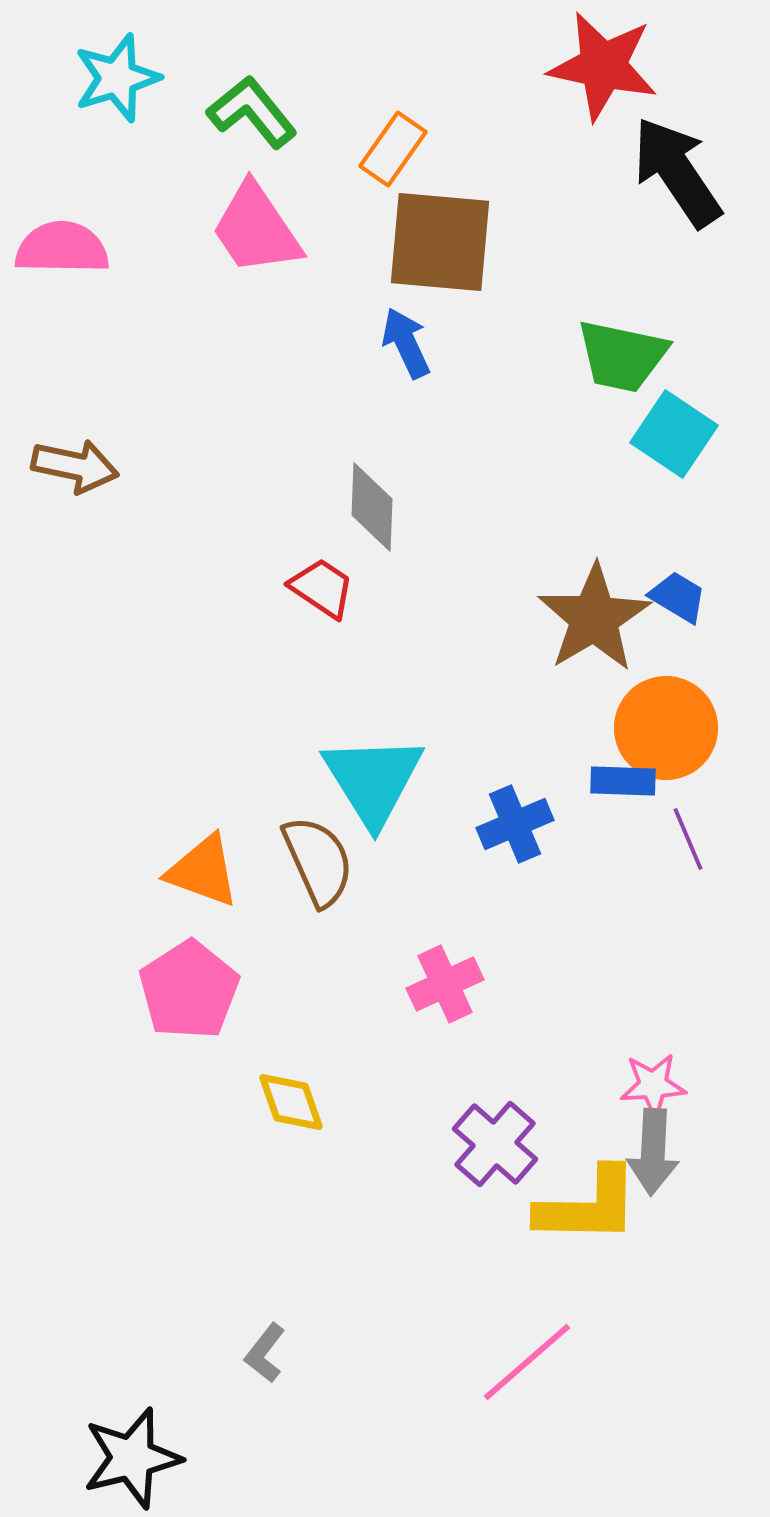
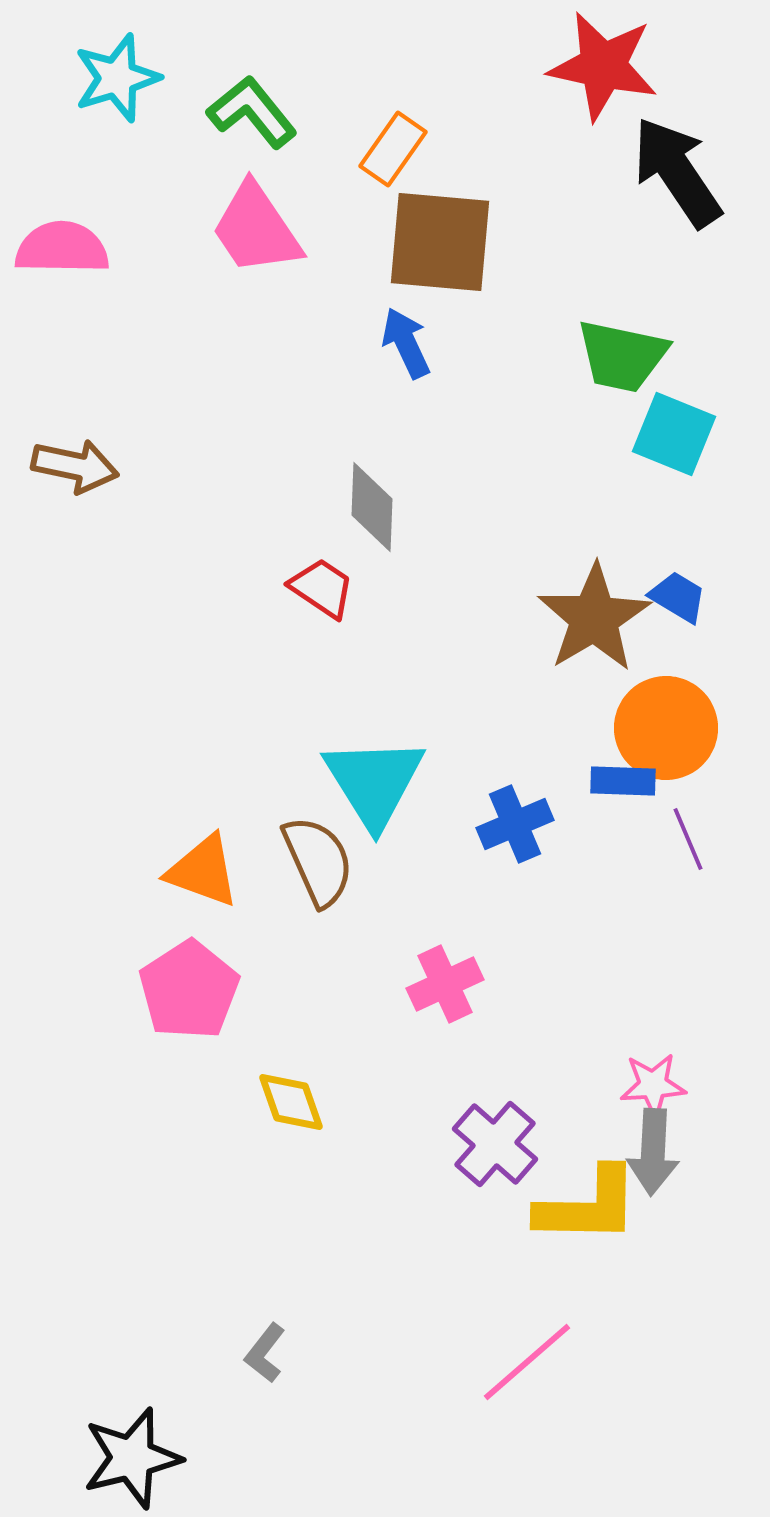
cyan square: rotated 12 degrees counterclockwise
cyan triangle: moved 1 px right, 2 px down
